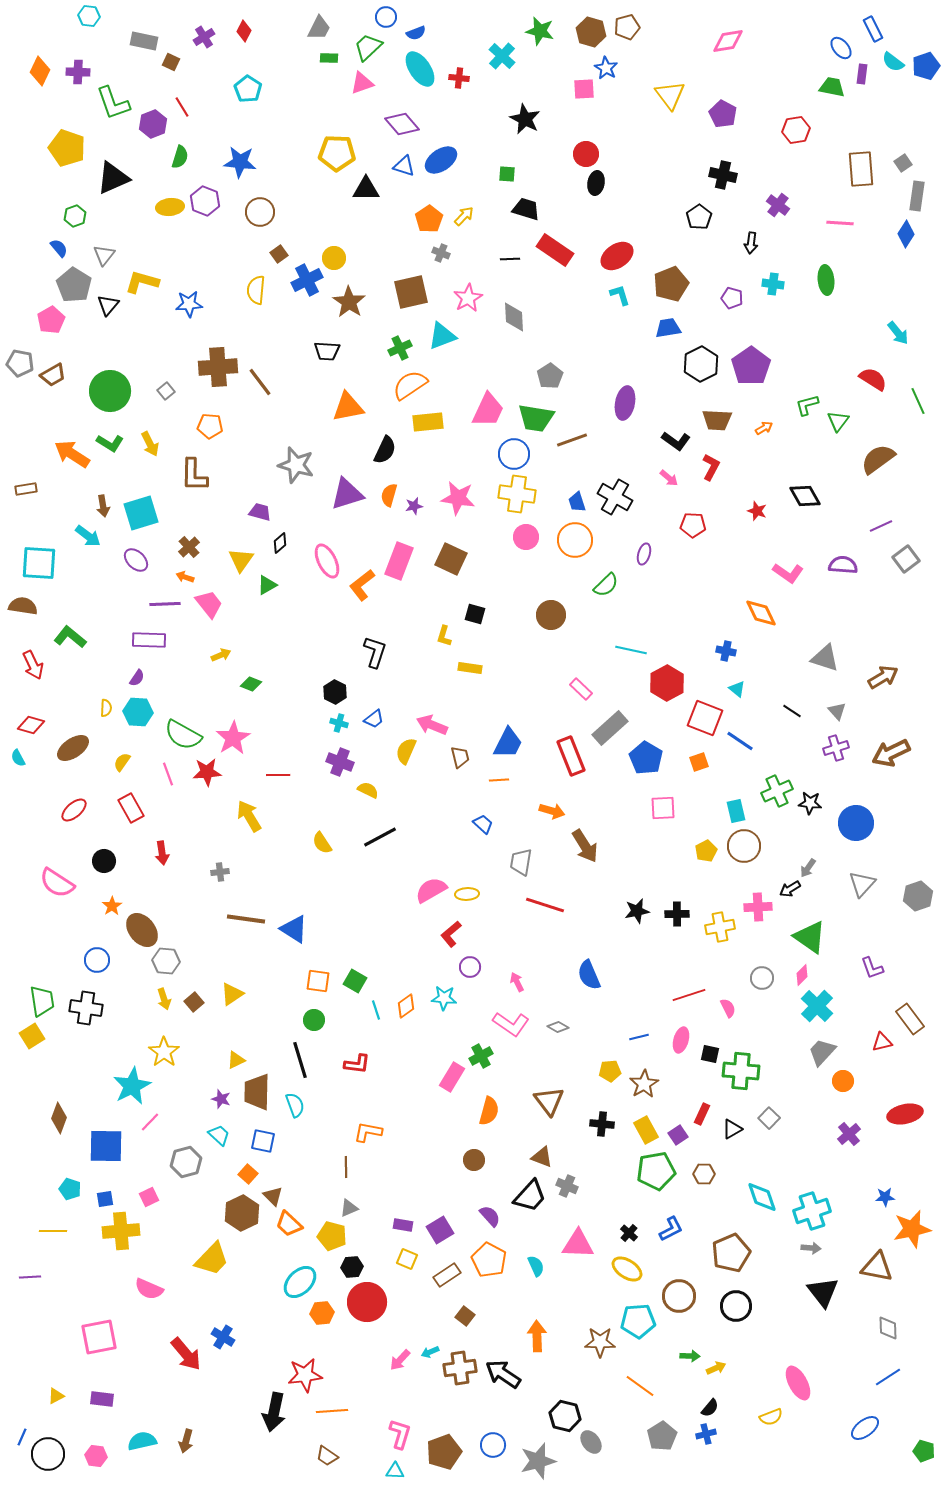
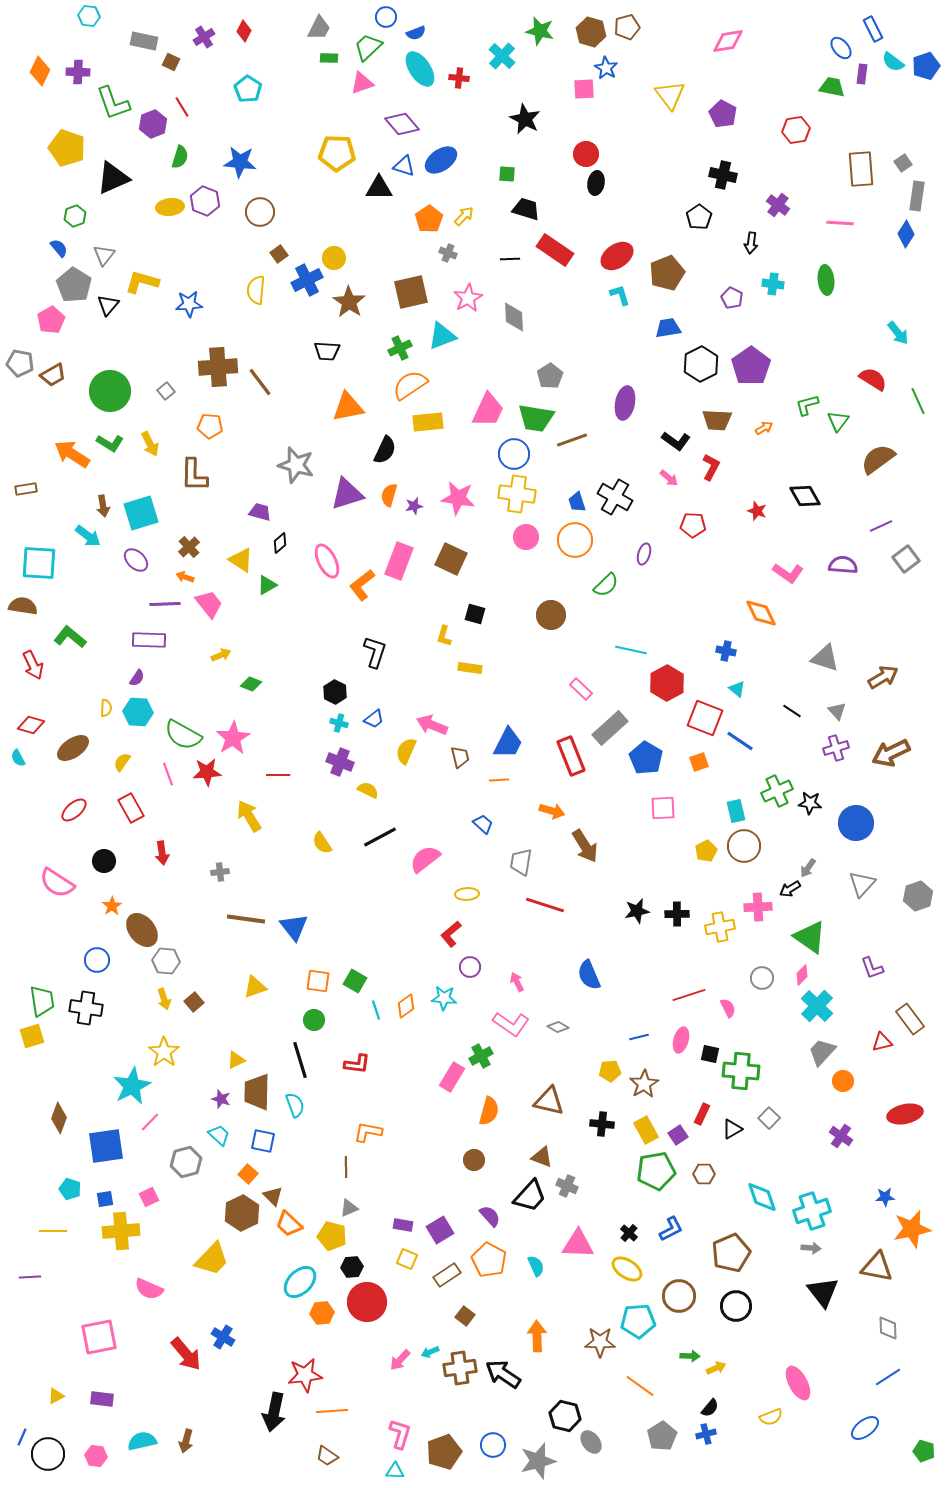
black triangle at (366, 189): moved 13 px right, 1 px up
gray cross at (441, 253): moved 7 px right
brown pentagon at (671, 284): moved 4 px left, 11 px up
purple pentagon at (732, 298): rotated 10 degrees clockwise
yellow triangle at (241, 560): rotated 32 degrees counterclockwise
pink semicircle at (431, 890): moved 6 px left, 31 px up; rotated 8 degrees counterclockwise
blue triangle at (294, 929): moved 2 px up; rotated 20 degrees clockwise
yellow triangle at (232, 994): moved 23 px right, 7 px up; rotated 15 degrees clockwise
yellow square at (32, 1036): rotated 15 degrees clockwise
brown triangle at (549, 1101): rotated 40 degrees counterclockwise
purple cross at (849, 1134): moved 8 px left, 2 px down; rotated 15 degrees counterclockwise
blue square at (106, 1146): rotated 9 degrees counterclockwise
